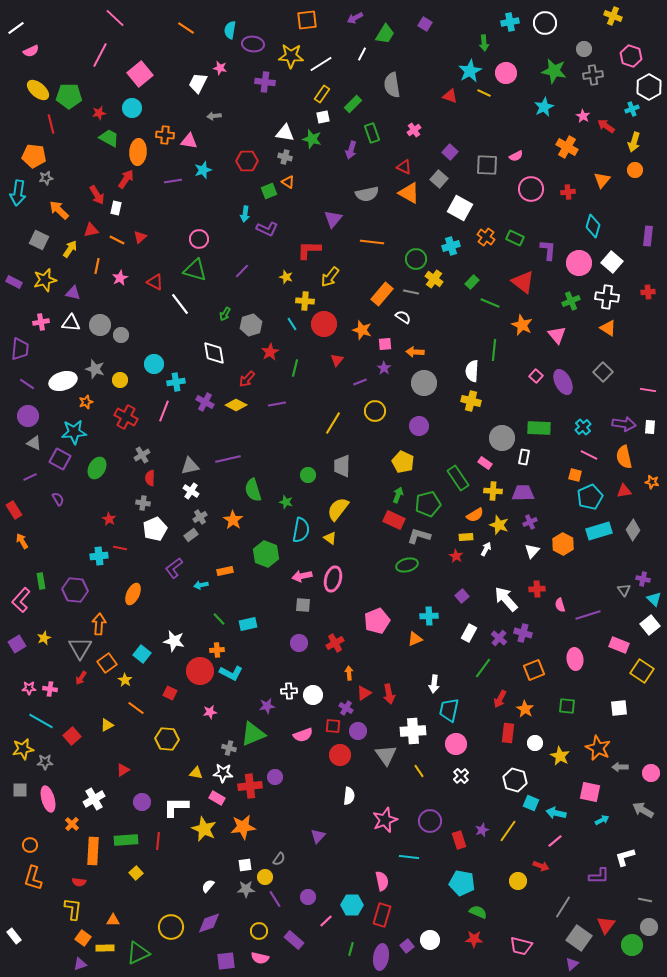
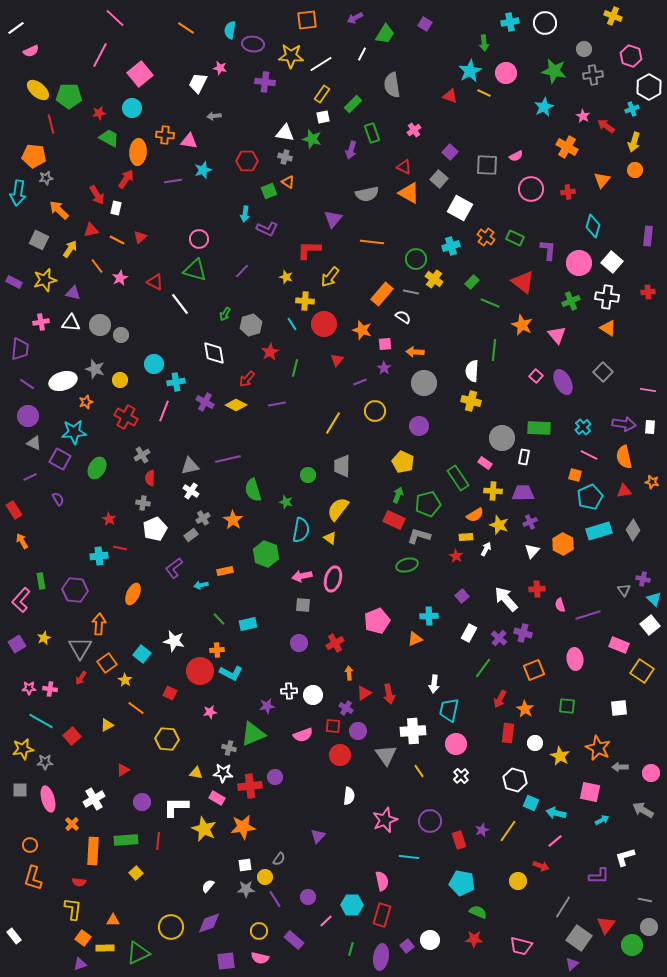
orange line at (97, 266): rotated 49 degrees counterclockwise
gray cross at (200, 517): moved 3 px right, 1 px down
